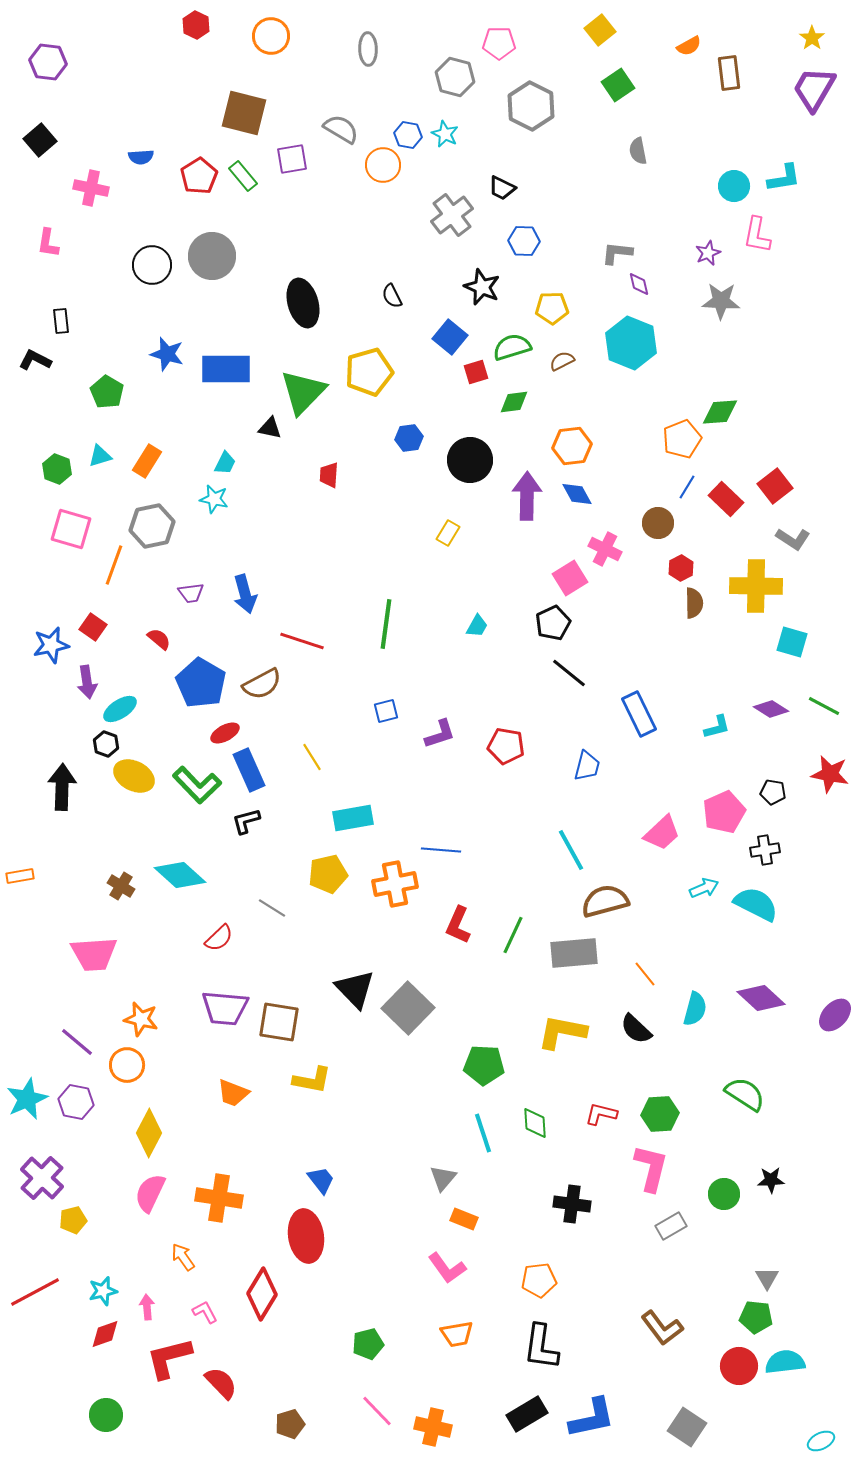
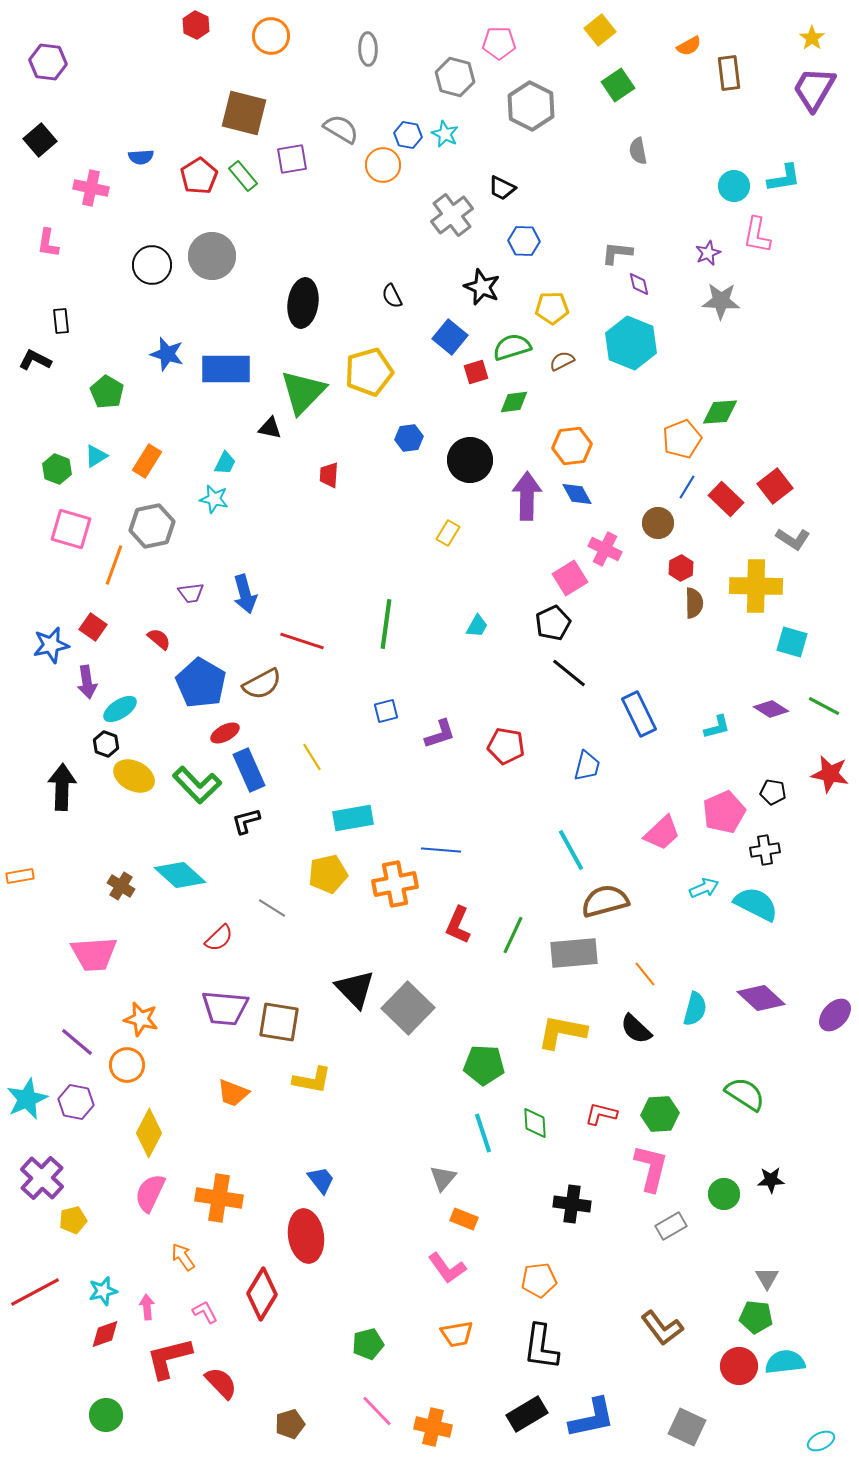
black ellipse at (303, 303): rotated 24 degrees clockwise
cyan triangle at (100, 456): moved 4 px left; rotated 15 degrees counterclockwise
gray square at (687, 1427): rotated 9 degrees counterclockwise
